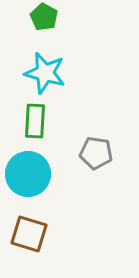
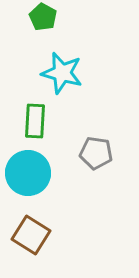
green pentagon: moved 1 px left
cyan star: moved 17 px right
cyan circle: moved 1 px up
brown square: moved 2 px right, 1 px down; rotated 15 degrees clockwise
